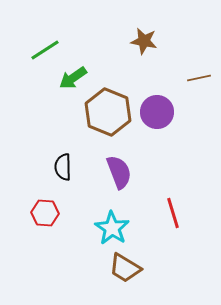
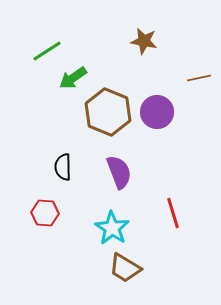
green line: moved 2 px right, 1 px down
